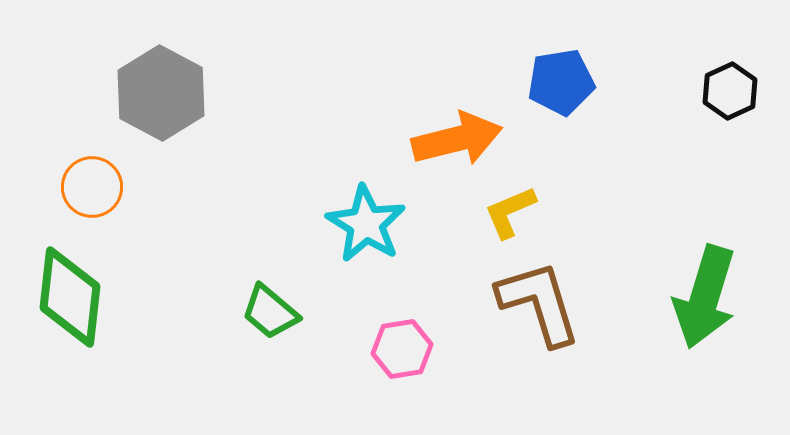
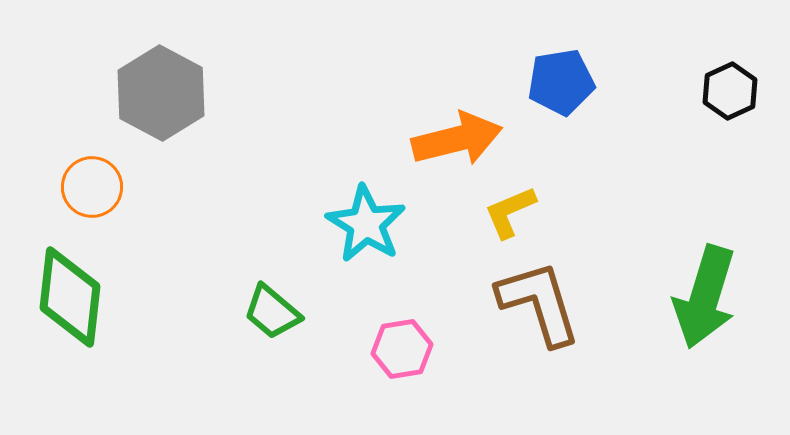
green trapezoid: moved 2 px right
